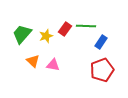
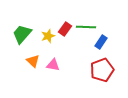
green line: moved 1 px down
yellow star: moved 2 px right
